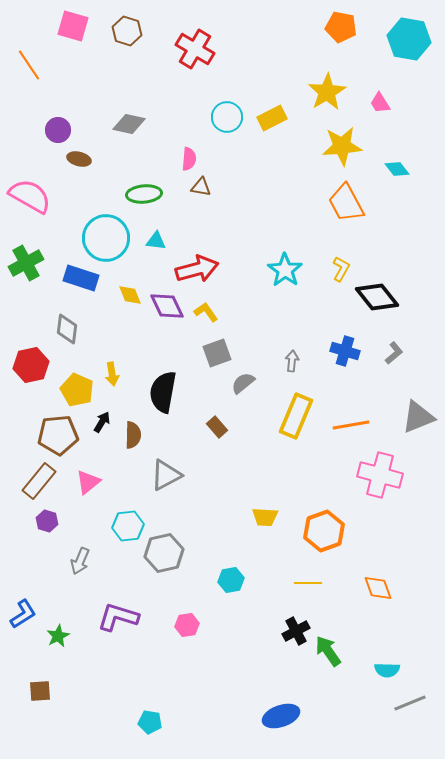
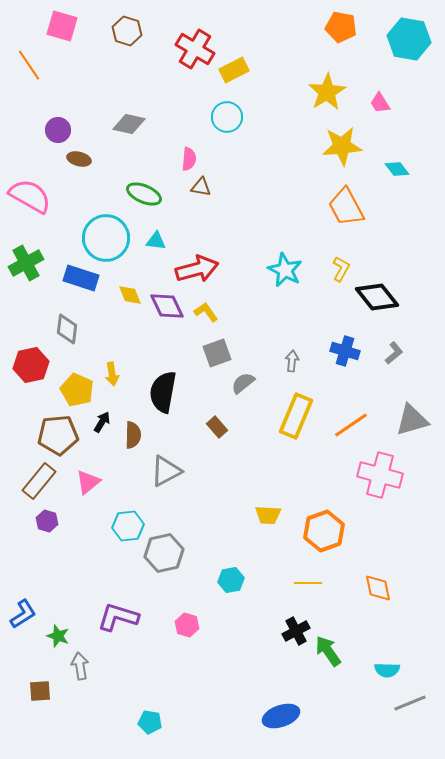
pink square at (73, 26): moved 11 px left
yellow rectangle at (272, 118): moved 38 px left, 48 px up
green ellipse at (144, 194): rotated 28 degrees clockwise
orange trapezoid at (346, 203): moved 4 px down
cyan star at (285, 270): rotated 8 degrees counterclockwise
gray triangle at (418, 417): moved 6 px left, 3 px down; rotated 6 degrees clockwise
orange line at (351, 425): rotated 24 degrees counterclockwise
gray triangle at (166, 475): moved 4 px up
yellow trapezoid at (265, 517): moved 3 px right, 2 px up
gray arrow at (80, 561): moved 105 px down; rotated 148 degrees clockwise
orange diamond at (378, 588): rotated 8 degrees clockwise
pink hexagon at (187, 625): rotated 25 degrees clockwise
green star at (58, 636): rotated 25 degrees counterclockwise
